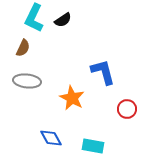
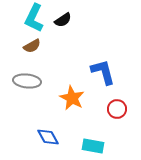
brown semicircle: moved 9 px right, 2 px up; rotated 36 degrees clockwise
red circle: moved 10 px left
blue diamond: moved 3 px left, 1 px up
